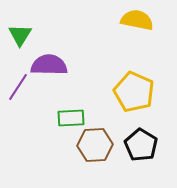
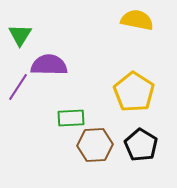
yellow pentagon: rotated 9 degrees clockwise
